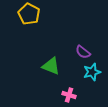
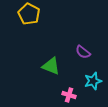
cyan star: moved 1 px right, 9 px down
